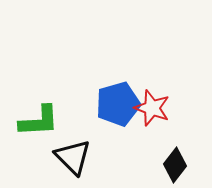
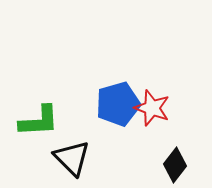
black triangle: moved 1 px left, 1 px down
